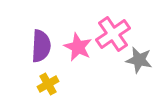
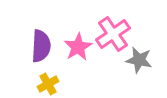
pink star: rotated 16 degrees clockwise
